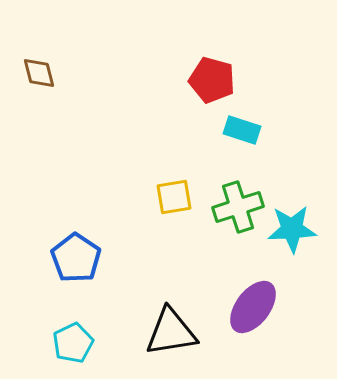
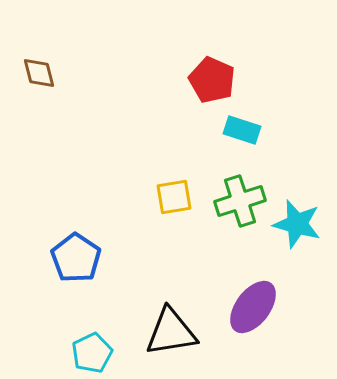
red pentagon: rotated 9 degrees clockwise
green cross: moved 2 px right, 6 px up
cyan star: moved 5 px right, 5 px up; rotated 18 degrees clockwise
cyan pentagon: moved 19 px right, 10 px down
